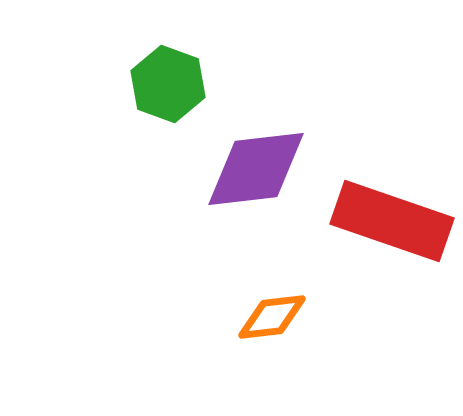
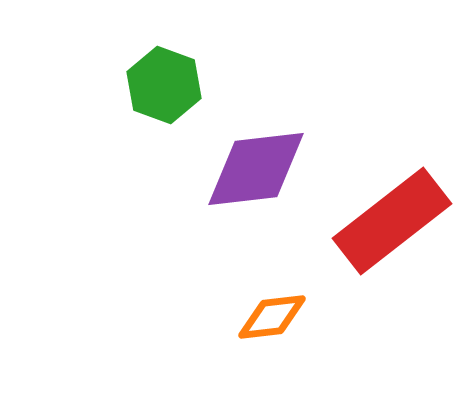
green hexagon: moved 4 px left, 1 px down
red rectangle: rotated 57 degrees counterclockwise
